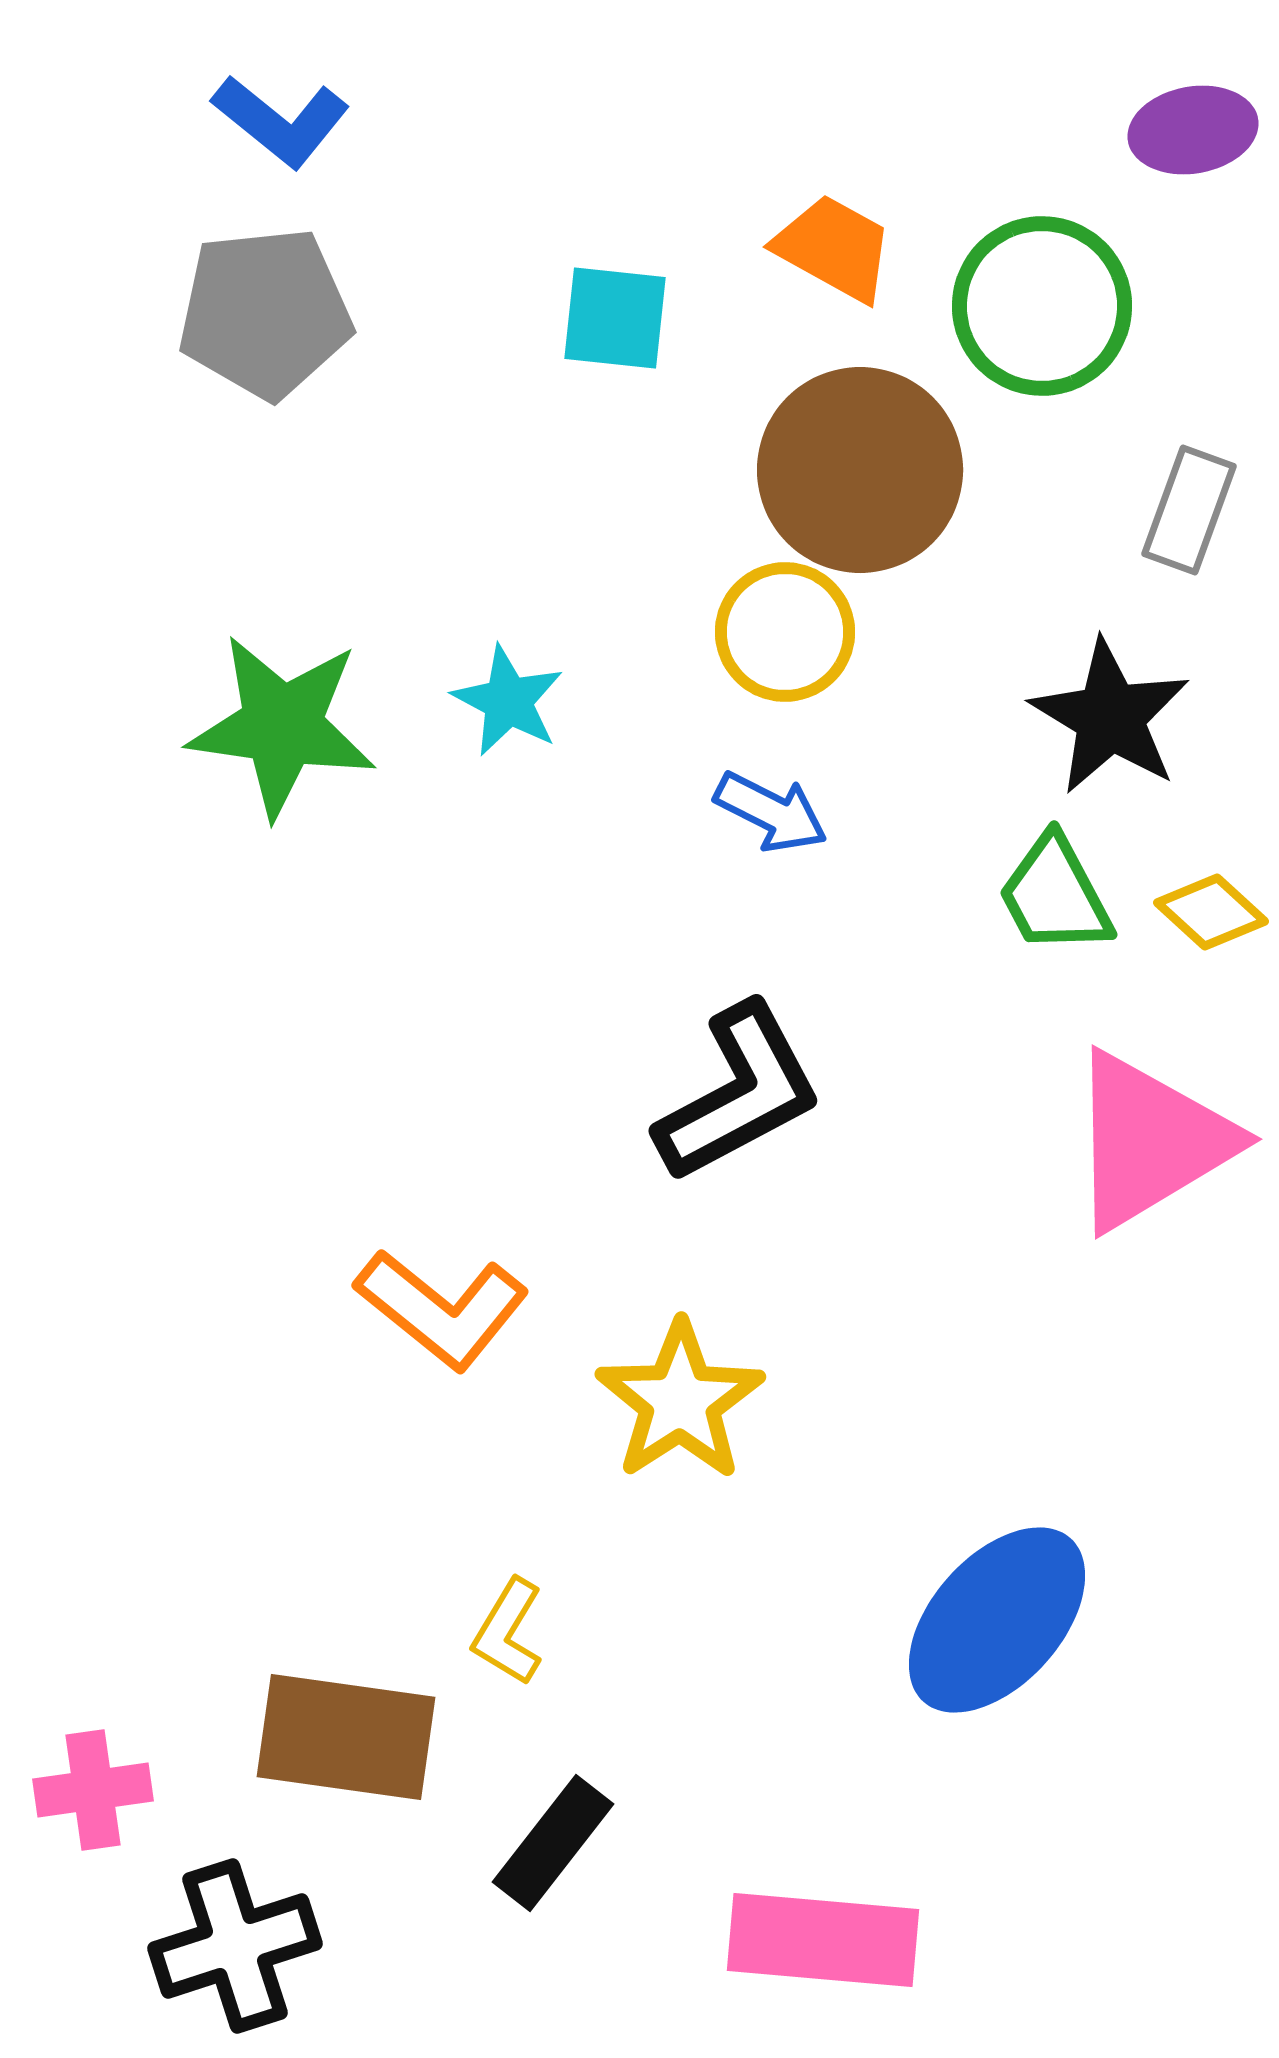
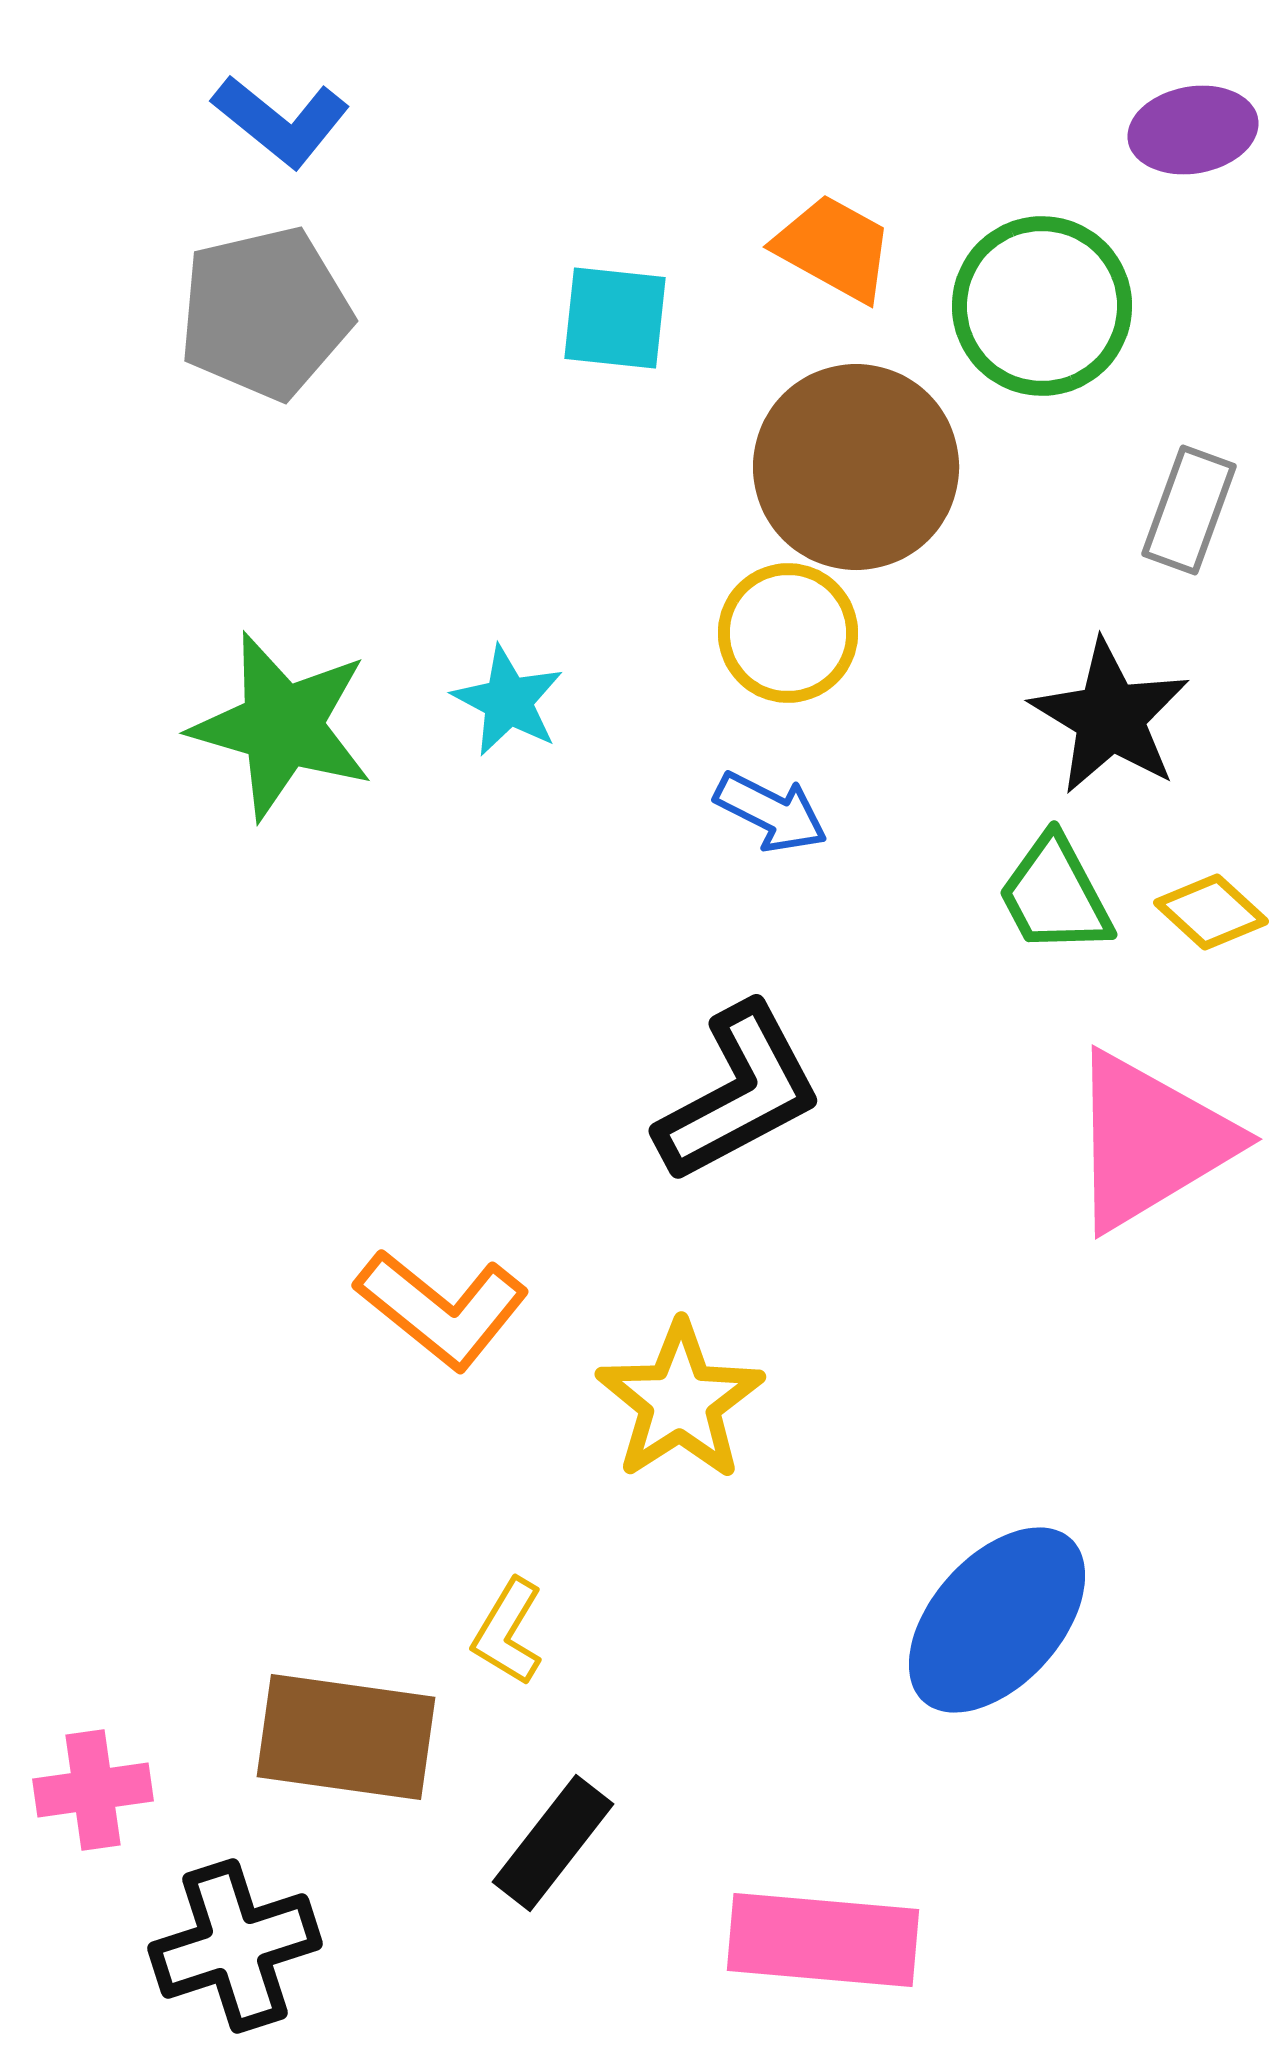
gray pentagon: rotated 7 degrees counterclockwise
brown circle: moved 4 px left, 3 px up
yellow circle: moved 3 px right, 1 px down
green star: rotated 8 degrees clockwise
